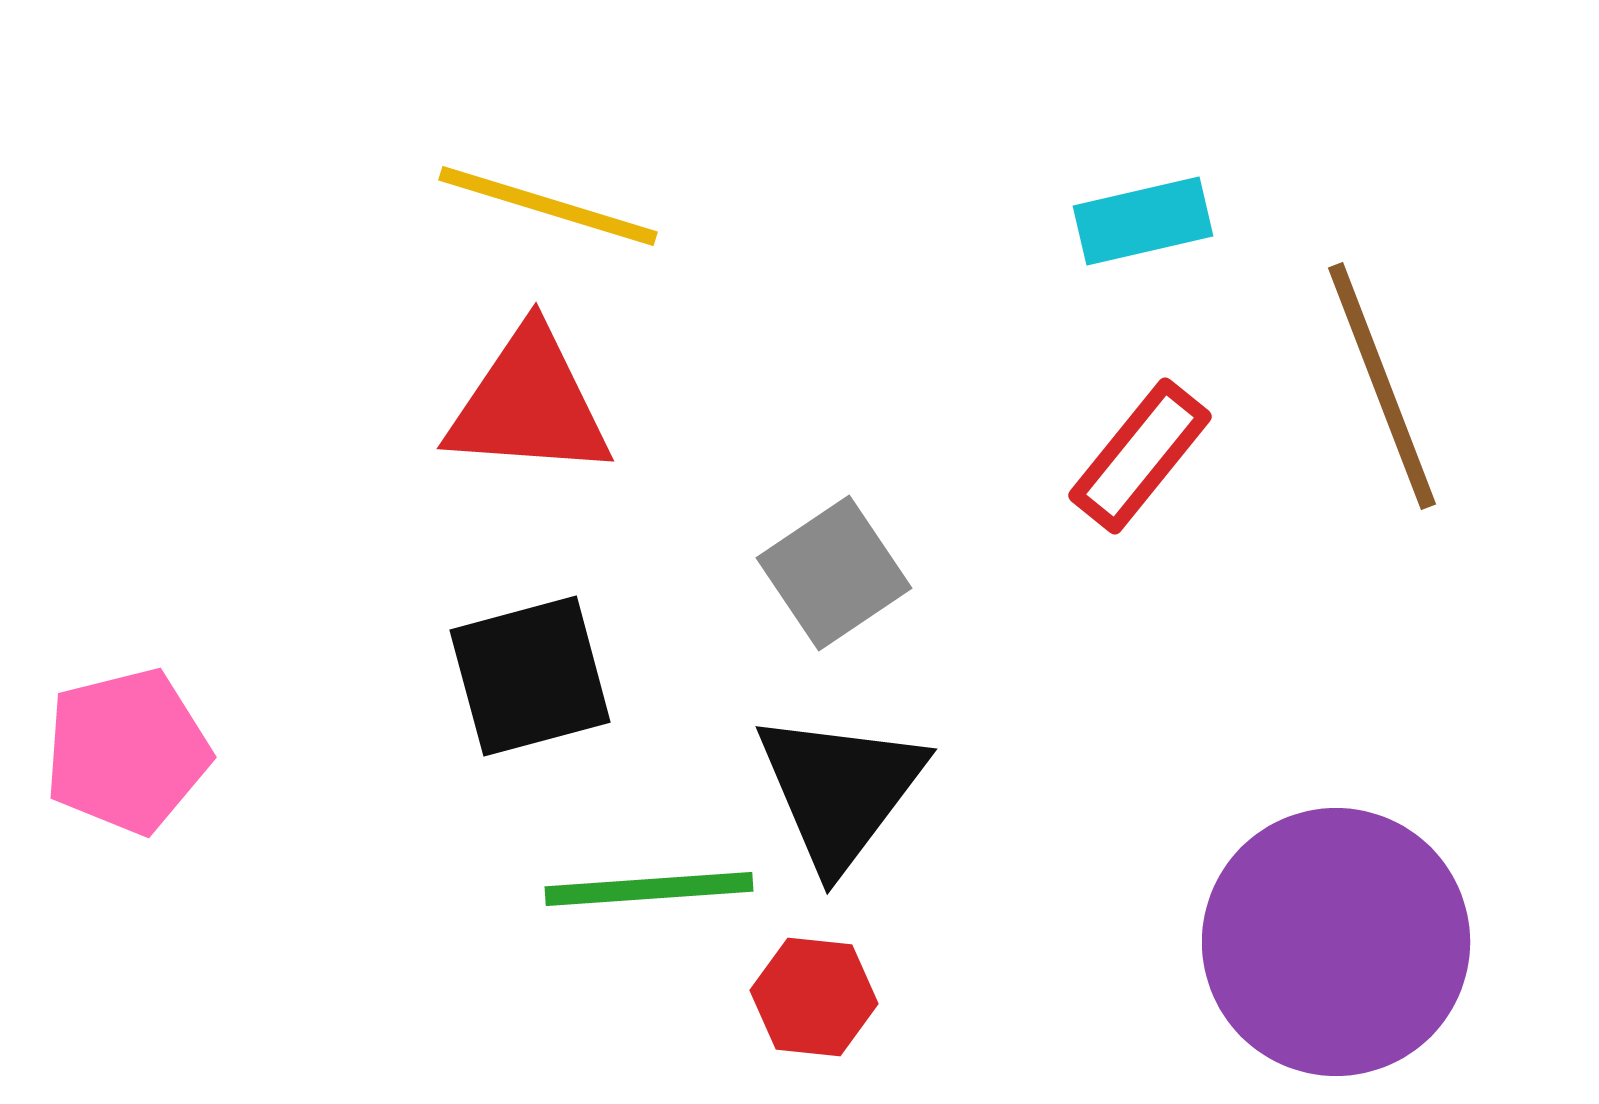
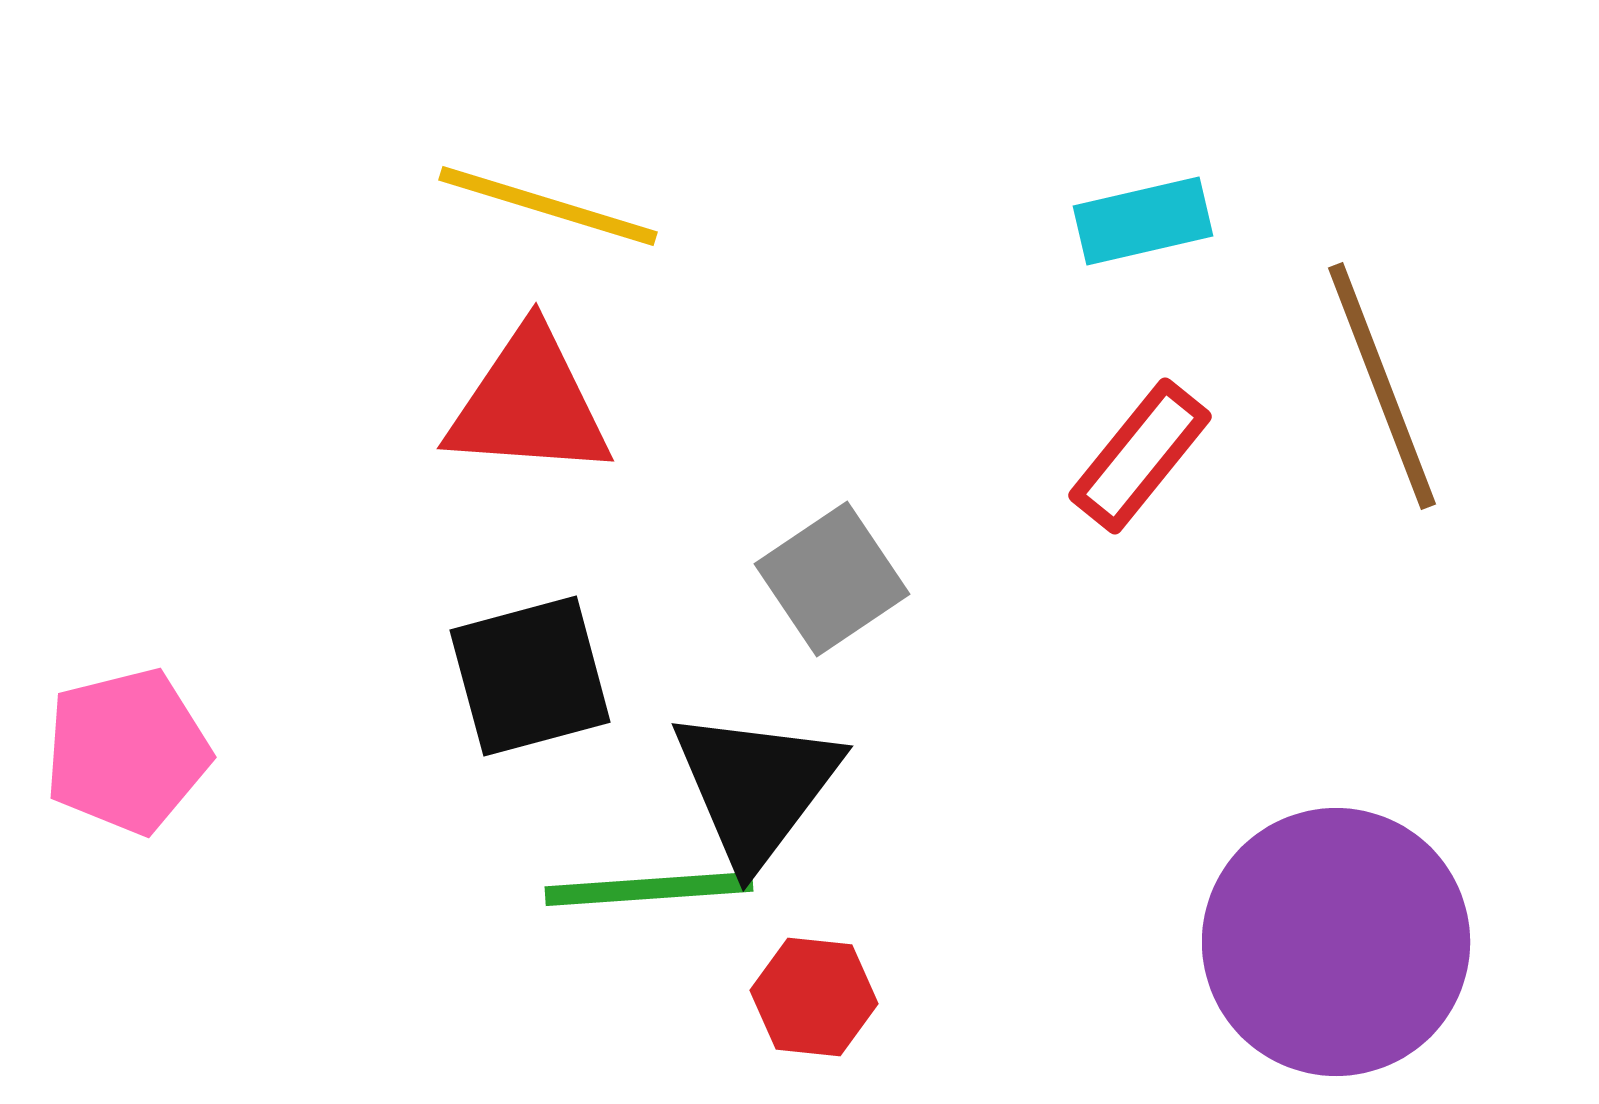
gray square: moved 2 px left, 6 px down
black triangle: moved 84 px left, 3 px up
